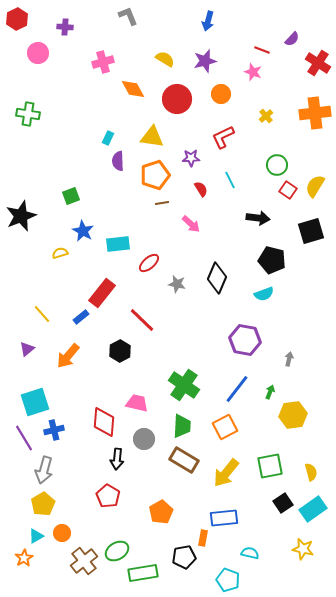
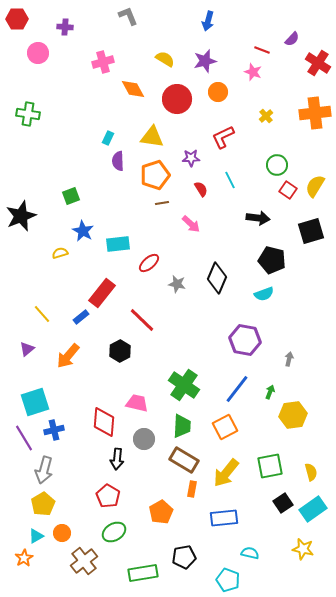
red hexagon at (17, 19): rotated 25 degrees clockwise
orange circle at (221, 94): moved 3 px left, 2 px up
orange rectangle at (203, 538): moved 11 px left, 49 px up
green ellipse at (117, 551): moved 3 px left, 19 px up
